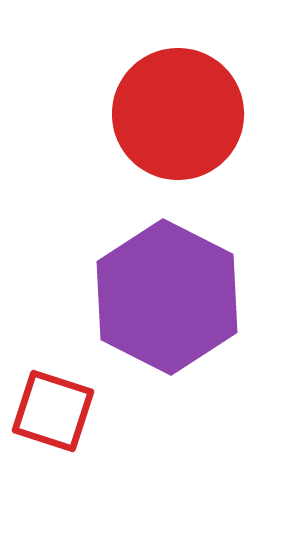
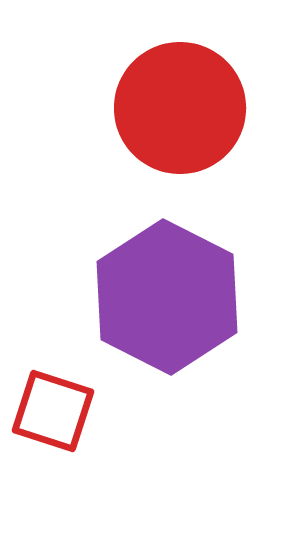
red circle: moved 2 px right, 6 px up
